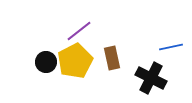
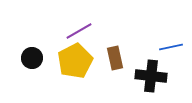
purple line: rotated 8 degrees clockwise
brown rectangle: moved 3 px right
black circle: moved 14 px left, 4 px up
black cross: moved 2 px up; rotated 20 degrees counterclockwise
